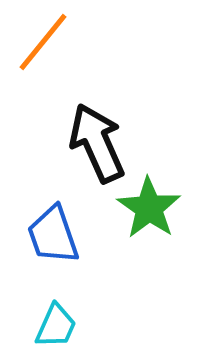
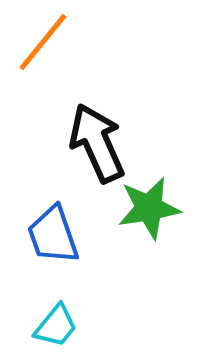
green star: rotated 28 degrees clockwise
cyan trapezoid: rotated 15 degrees clockwise
